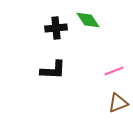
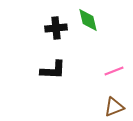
green diamond: rotated 20 degrees clockwise
brown triangle: moved 4 px left, 4 px down
